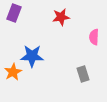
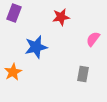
pink semicircle: moved 1 px left, 2 px down; rotated 35 degrees clockwise
blue star: moved 4 px right, 9 px up; rotated 15 degrees counterclockwise
gray rectangle: rotated 28 degrees clockwise
